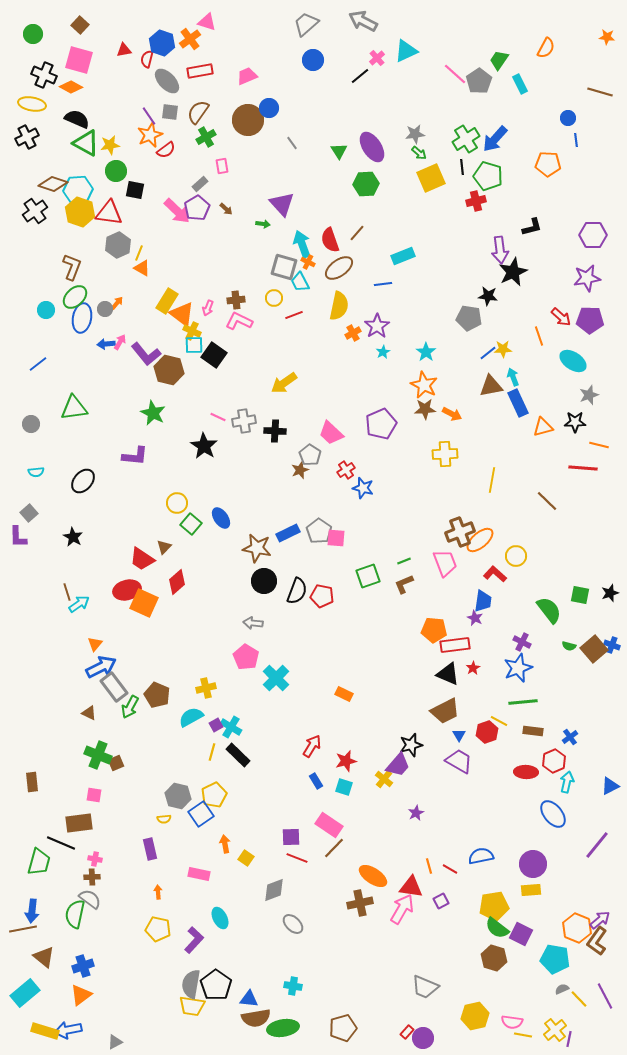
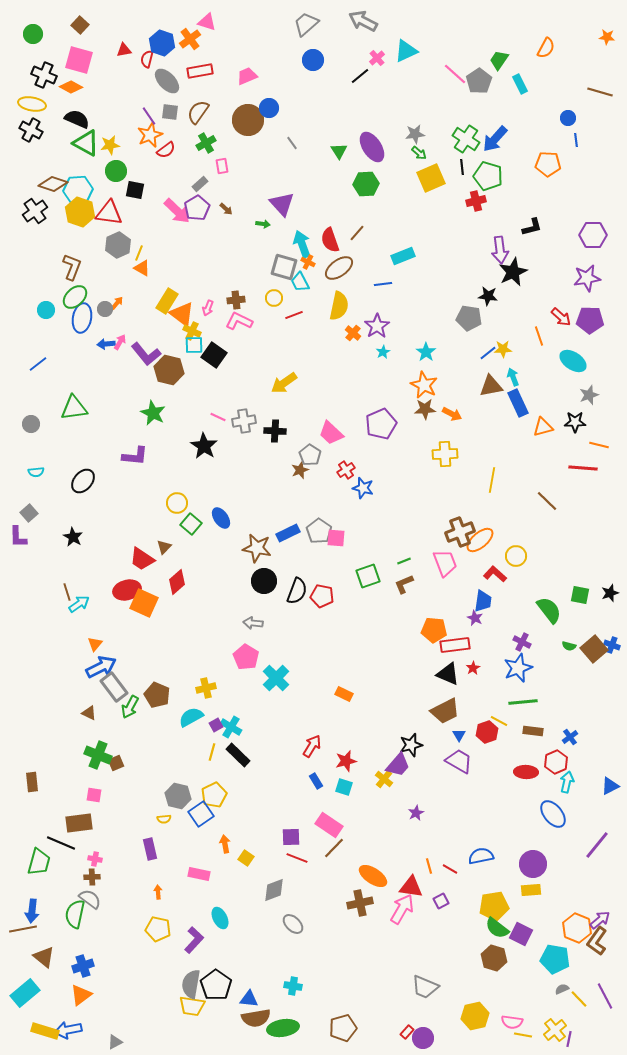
black cross at (27, 137): moved 4 px right, 7 px up; rotated 35 degrees counterclockwise
green cross at (206, 137): moved 6 px down
green cross at (466, 139): rotated 24 degrees counterclockwise
orange cross at (353, 333): rotated 21 degrees counterclockwise
red hexagon at (554, 761): moved 2 px right, 1 px down
